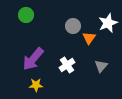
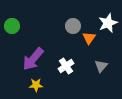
green circle: moved 14 px left, 11 px down
white cross: moved 1 px left, 1 px down
